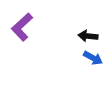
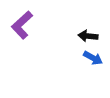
purple L-shape: moved 2 px up
